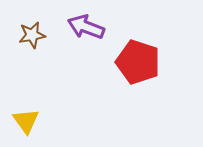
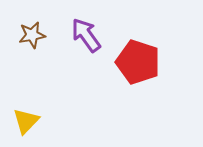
purple arrow: moved 8 px down; rotated 33 degrees clockwise
yellow triangle: rotated 20 degrees clockwise
